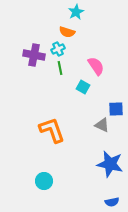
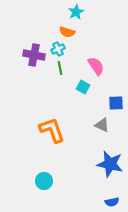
blue square: moved 6 px up
